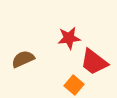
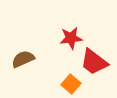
red star: moved 2 px right
orange square: moved 3 px left, 1 px up
